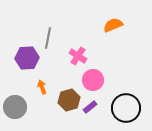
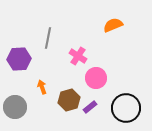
purple hexagon: moved 8 px left, 1 px down
pink circle: moved 3 px right, 2 px up
